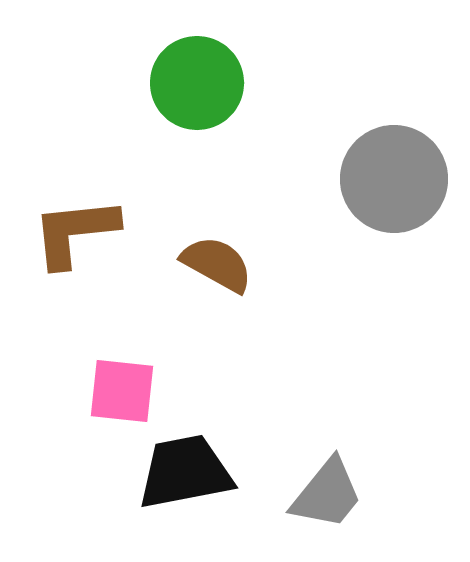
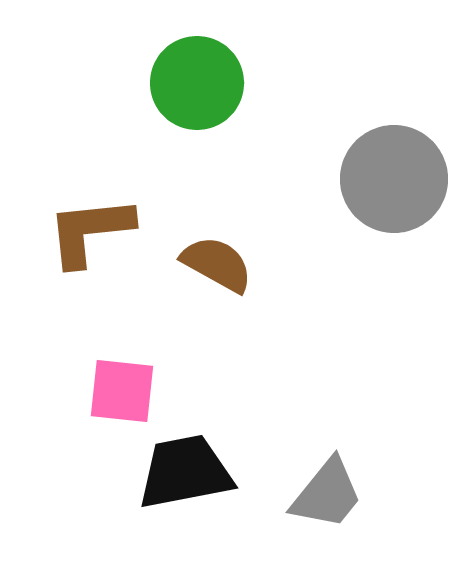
brown L-shape: moved 15 px right, 1 px up
